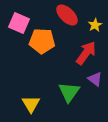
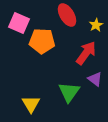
red ellipse: rotated 15 degrees clockwise
yellow star: moved 1 px right
